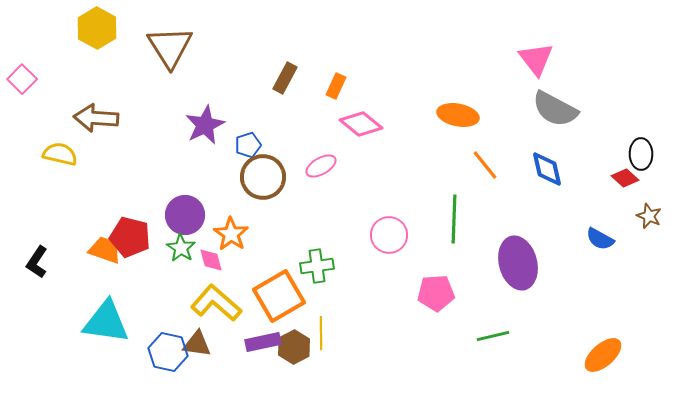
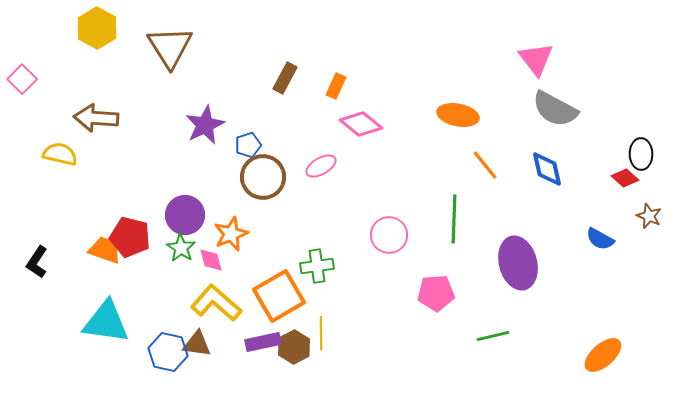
orange star at (231, 234): rotated 16 degrees clockwise
